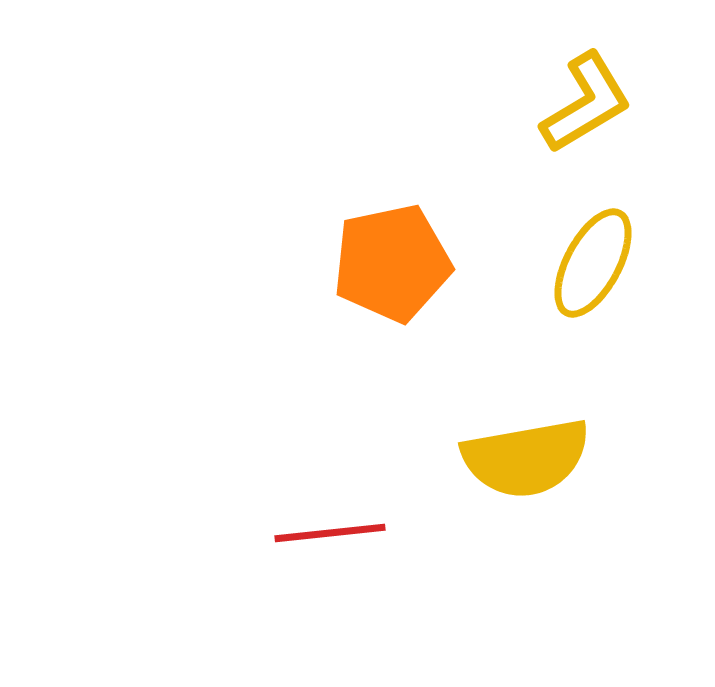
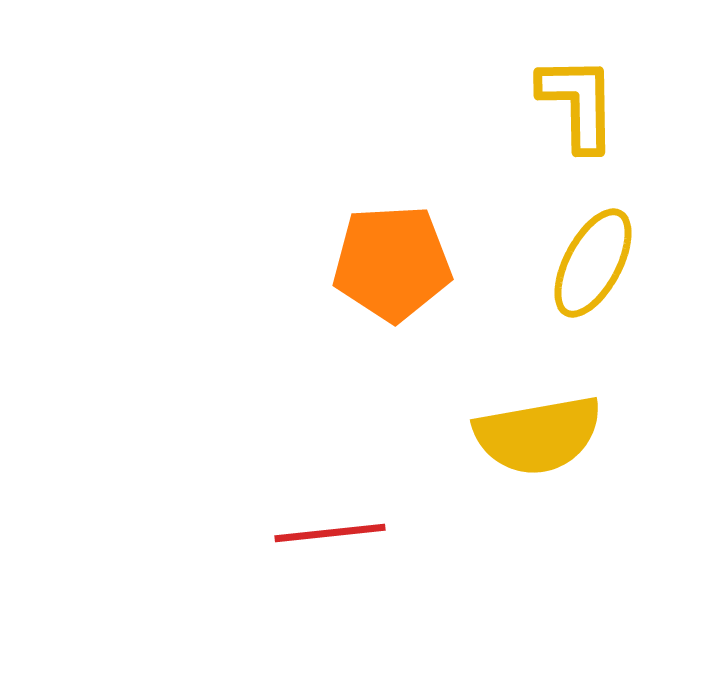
yellow L-shape: moved 8 px left; rotated 60 degrees counterclockwise
orange pentagon: rotated 9 degrees clockwise
yellow semicircle: moved 12 px right, 23 px up
